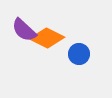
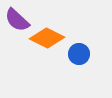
purple semicircle: moved 7 px left, 10 px up
